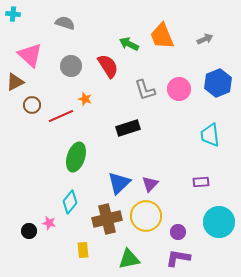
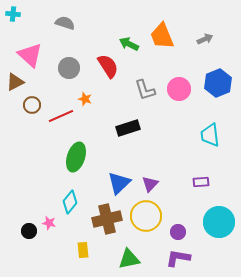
gray circle: moved 2 px left, 2 px down
